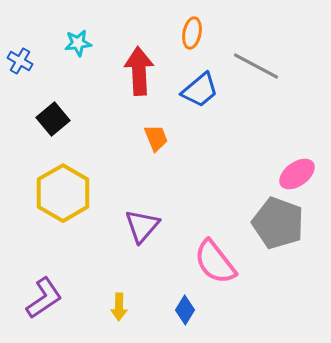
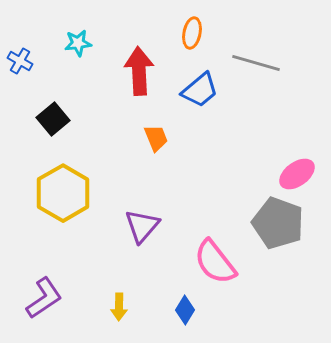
gray line: moved 3 px up; rotated 12 degrees counterclockwise
